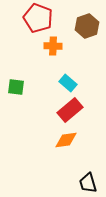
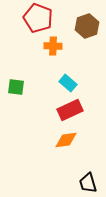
red rectangle: rotated 15 degrees clockwise
